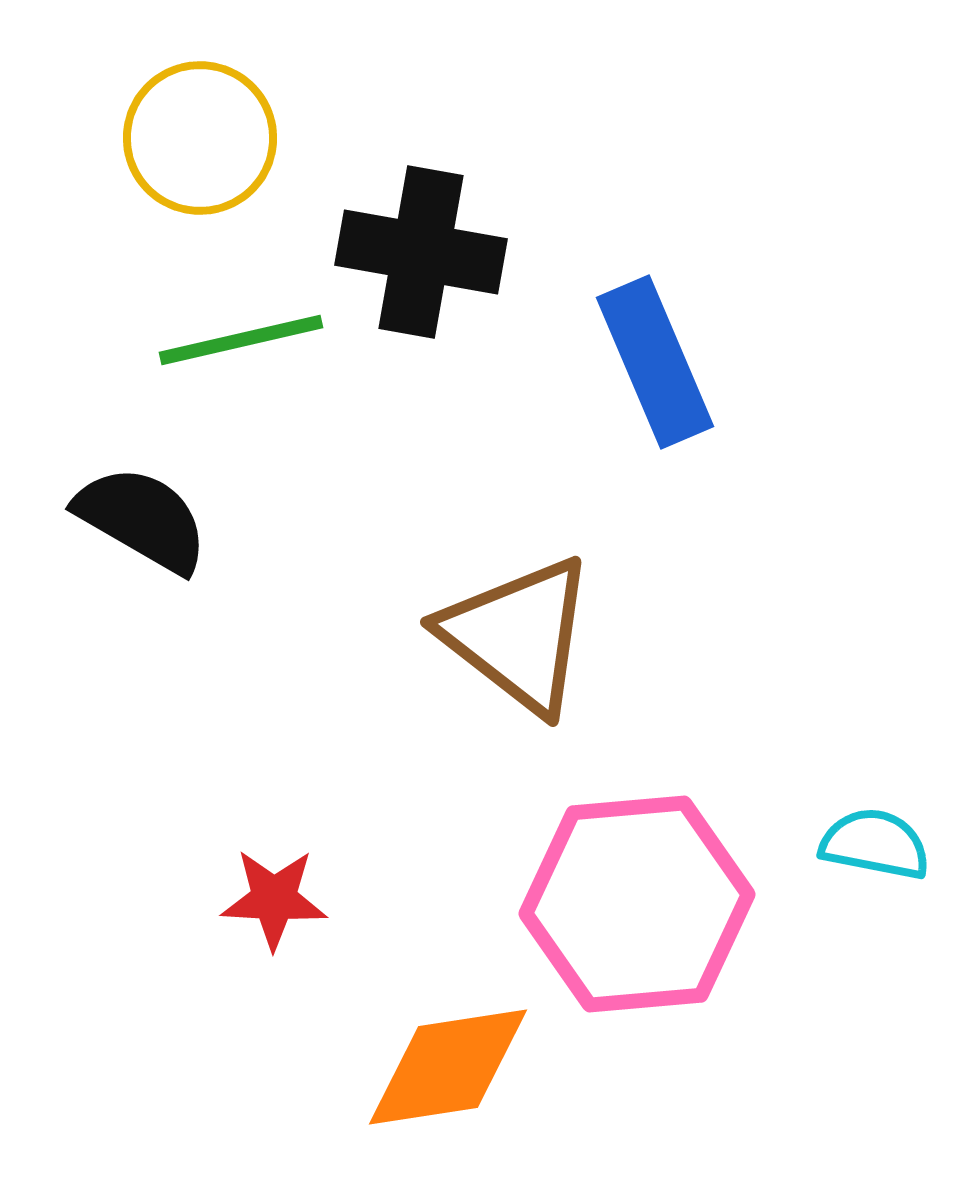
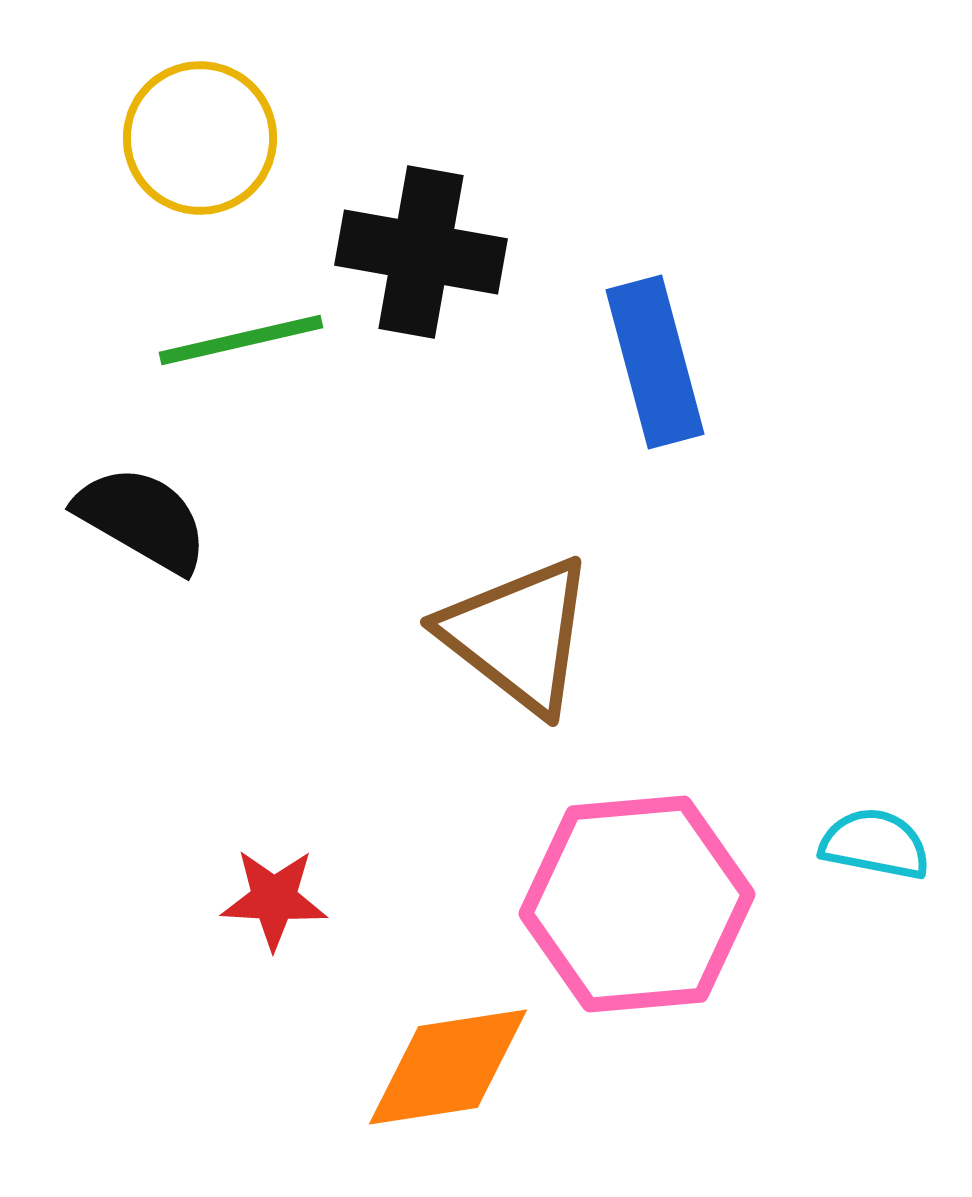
blue rectangle: rotated 8 degrees clockwise
